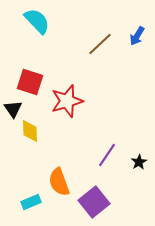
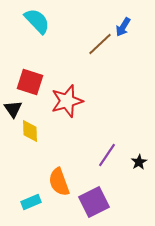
blue arrow: moved 14 px left, 9 px up
purple square: rotated 12 degrees clockwise
